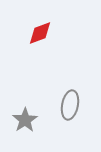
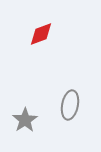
red diamond: moved 1 px right, 1 px down
